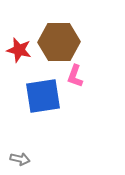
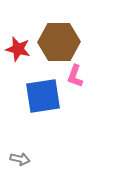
red star: moved 1 px left, 1 px up
